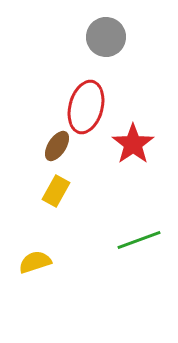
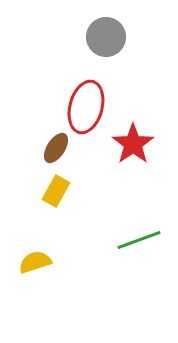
brown ellipse: moved 1 px left, 2 px down
